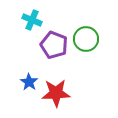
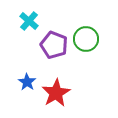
cyan cross: moved 3 px left, 1 px down; rotated 18 degrees clockwise
blue star: moved 2 px left
red star: rotated 28 degrees counterclockwise
